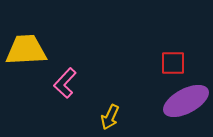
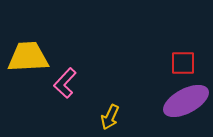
yellow trapezoid: moved 2 px right, 7 px down
red square: moved 10 px right
